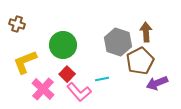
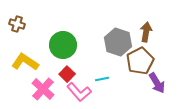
brown arrow: rotated 12 degrees clockwise
yellow L-shape: rotated 56 degrees clockwise
purple arrow: rotated 100 degrees counterclockwise
